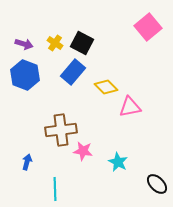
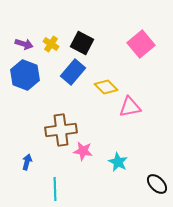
pink square: moved 7 px left, 17 px down
yellow cross: moved 4 px left, 1 px down
